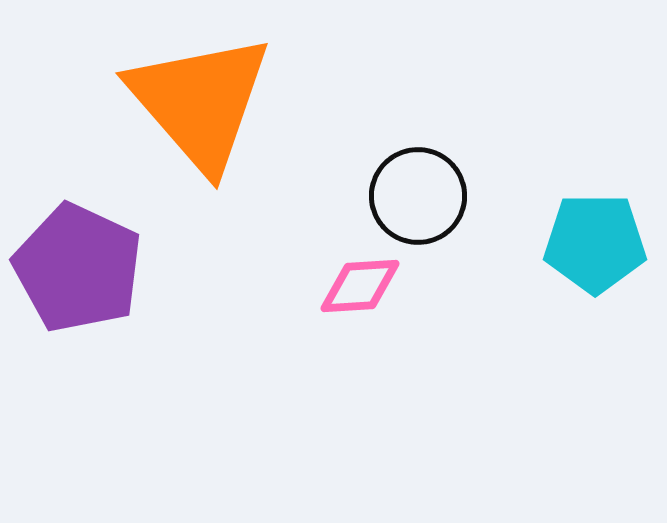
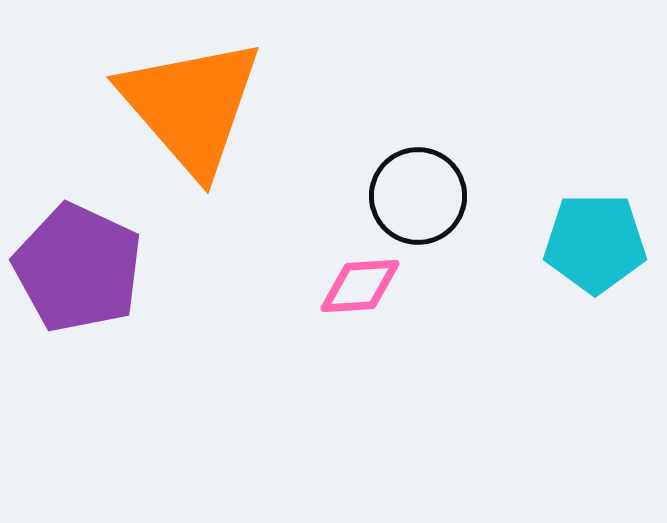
orange triangle: moved 9 px left, 4 px down
